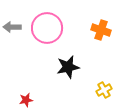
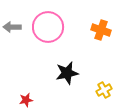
pink circle: moved 1 px right, 1 px up
black star: moved 1 px left, 6 px down
